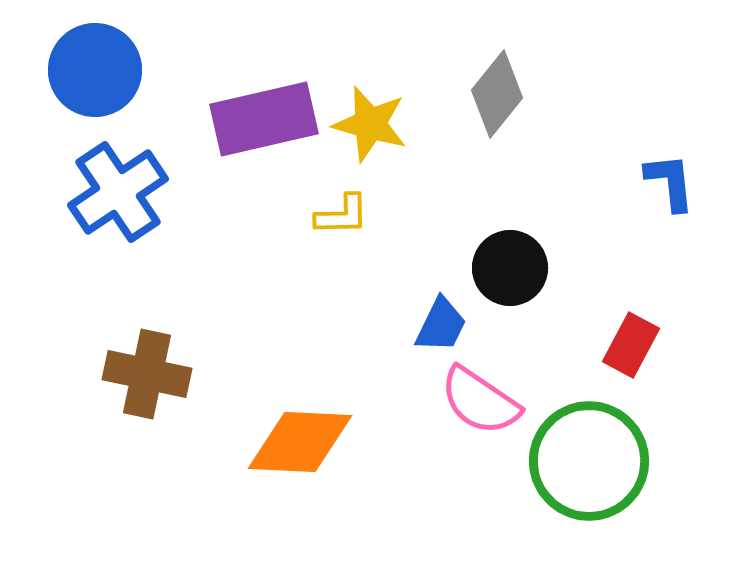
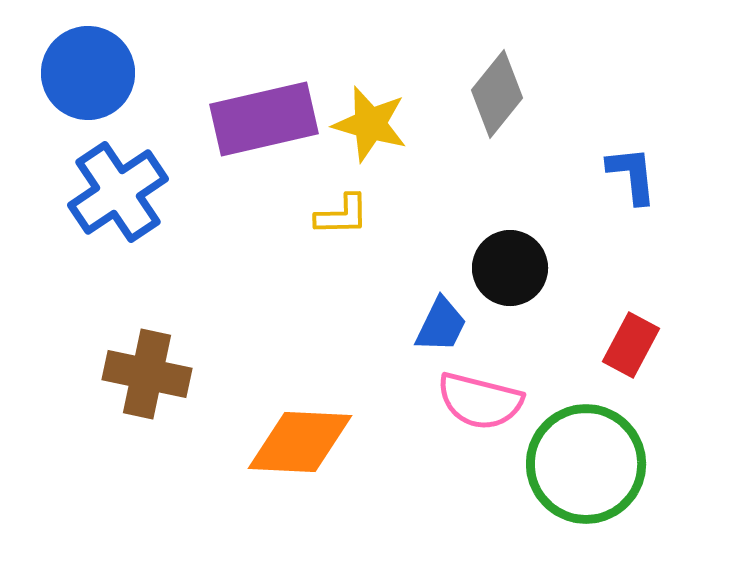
blue circle: moved 7 px left, 3 px down
blue L-shape: moved 38 px left, 7 px up
pink semicircle: rotated 20 degrees counterclockwise
green circle: moved 3 px left, 3 px down
